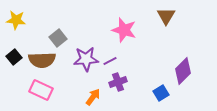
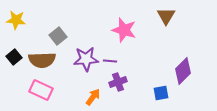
gray square: moved 2 px up
purple line: rotated 32 degrees clockwise
blue square: rotated 21 degrees clockwise
